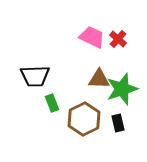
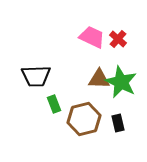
black trapezoid: moved 1 px right
green star: moved 1 px left, 7 px up; rotated 28 degrees counterclockwise
green rectangle: moved 2 px right, 1 px down
brown hexagon: rotated 12 degrees clockwise
